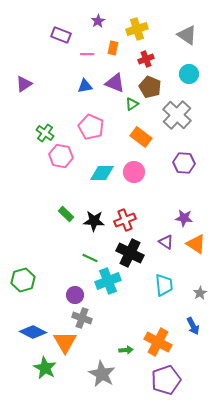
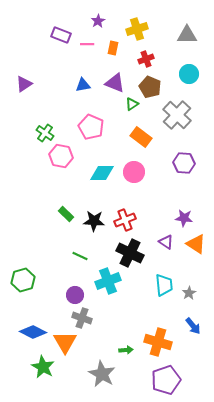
gray triangle at (187, 35): rotated 35 degrees counterclockwise
pink line at (87, 54): moved 10 px up
blue triangle at (85, 86): moved 2 px left, 1 px up
green line at (90, 258): moved 10 px left, 2 px up
gray star at (200, 293): moved 11 px left
blue arrow at (193, 326): rotated 12 degrees counterclockwise
orange cross at (158, 342): rotated 12 degrees counterclockwise
green star at (45, 368): moved 2 px left, 1 px up
